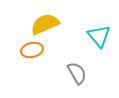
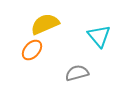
orange ellipse: rotated 35 degrees counterclockwise
gray semicircle: rotated 75 degrees counterclockwise
